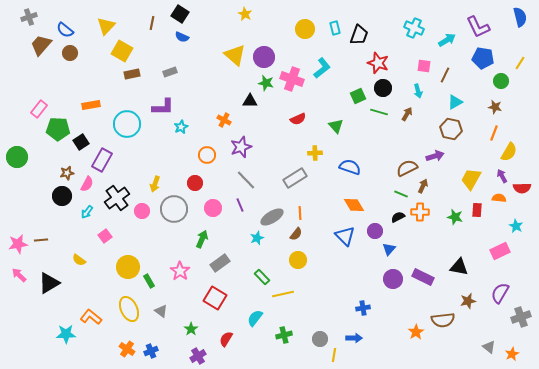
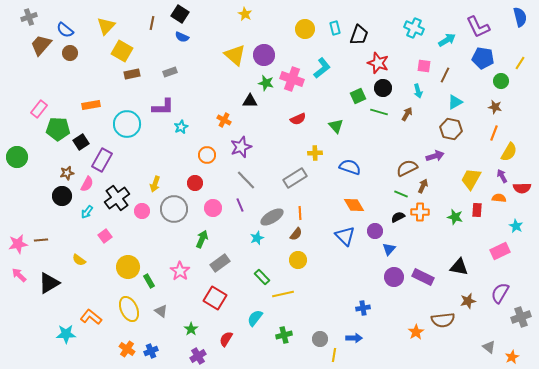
purple circle at (264, 57): moved 2 px up
purple circle at (393, 279): moved 1 px right, 2 px up
orange star at (512, 354): moved 3 px down
